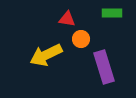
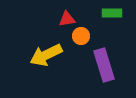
red triangle: rotated 18 degrees counterclockwise
orange circle: moved 3 px up
purple rectangle: moved 2 px up
